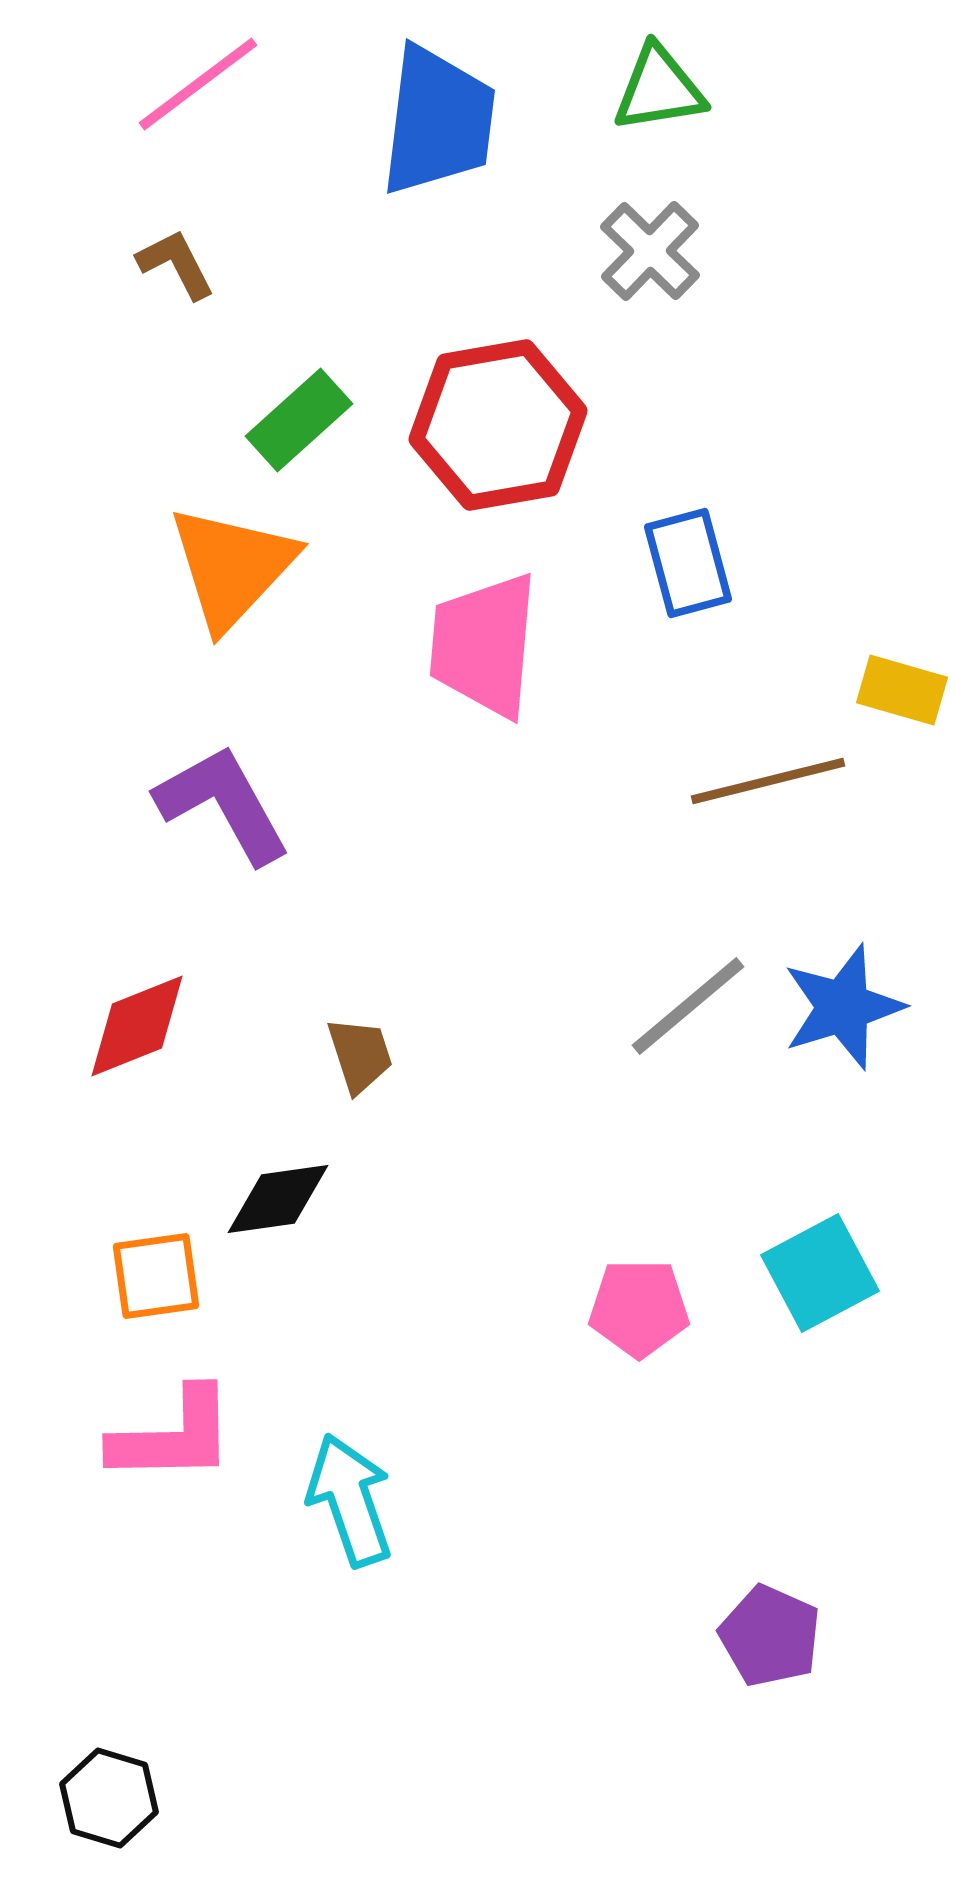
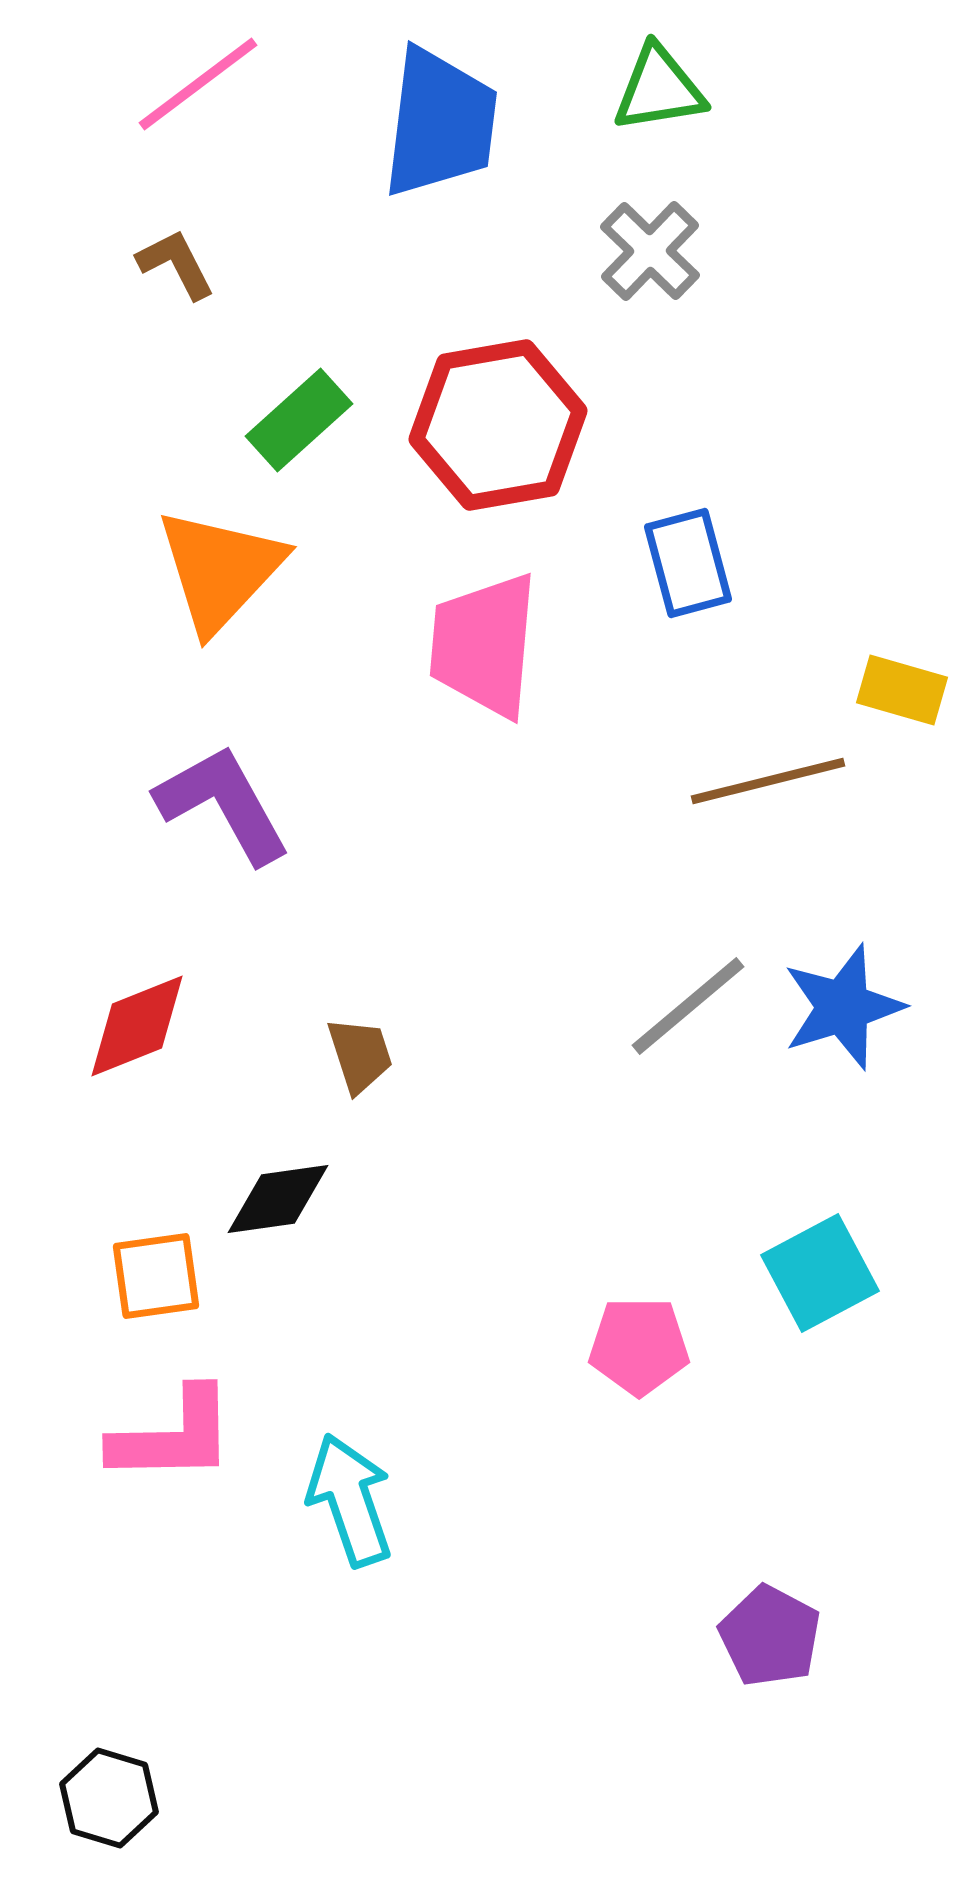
blue trapezoid: moved 2 px right, 2 px down
orange triangle: moved 12 px left, 3 px down
pink pentagon: moved 38 px down
purple pentagon: rotated 4 degrees clockwise
